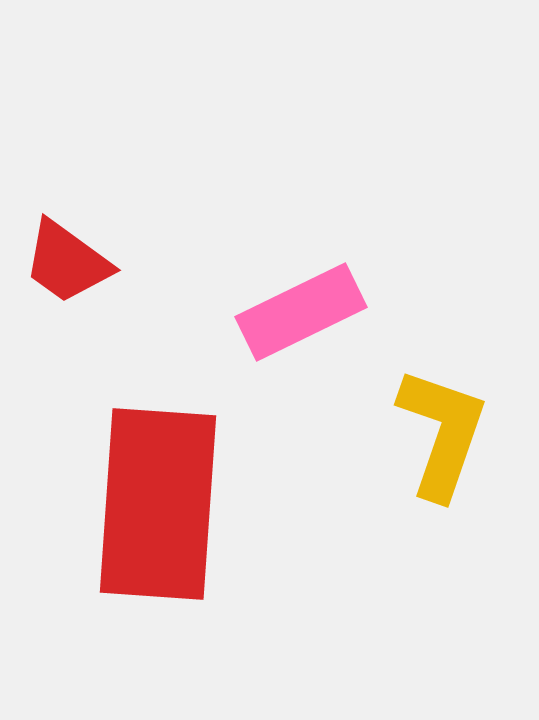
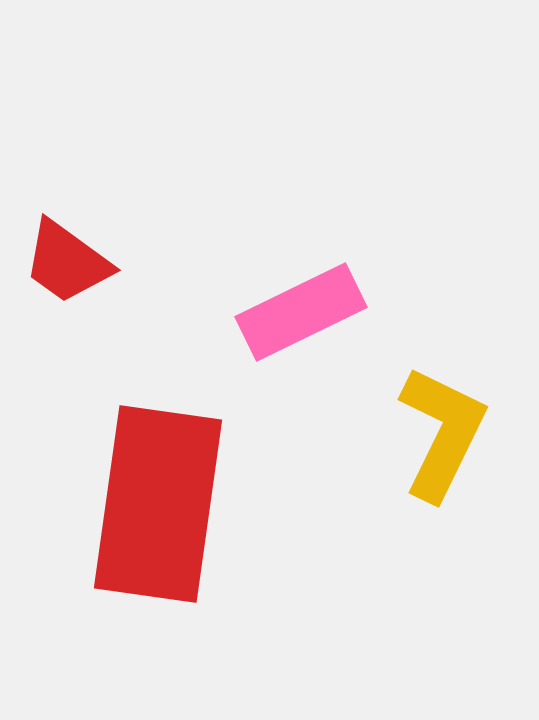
yellow L-shape: rotated 7 degrees clockwise
red rectangle: rotated 4 degrees clockwise
